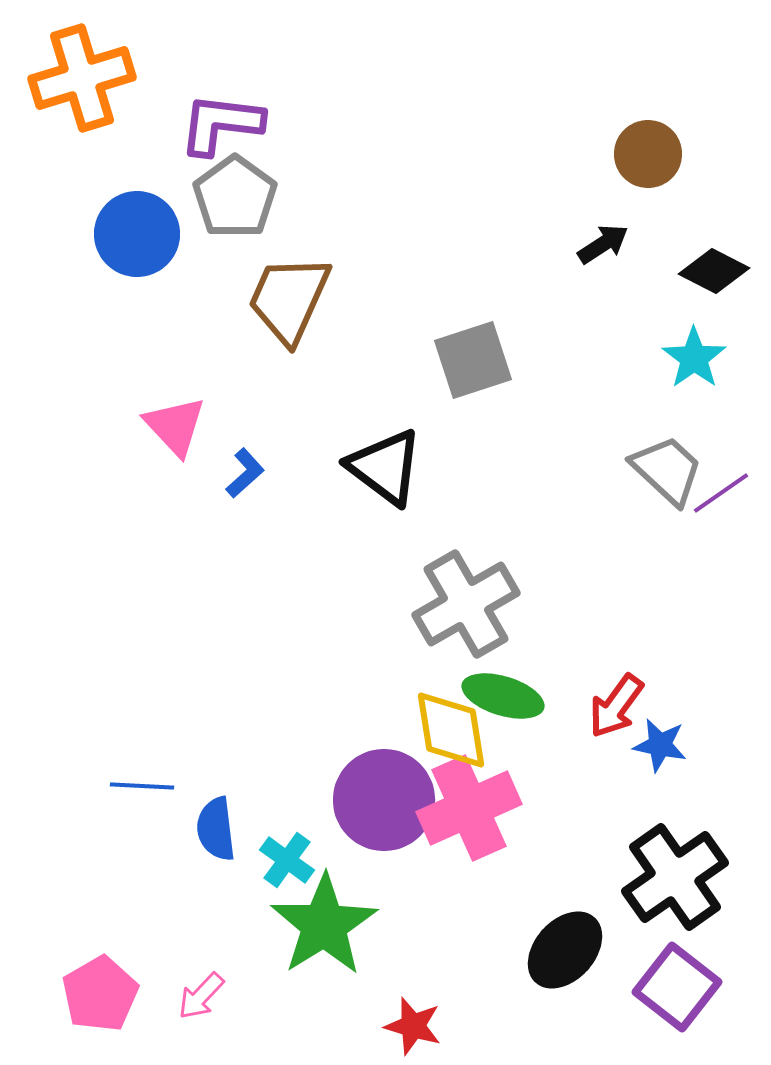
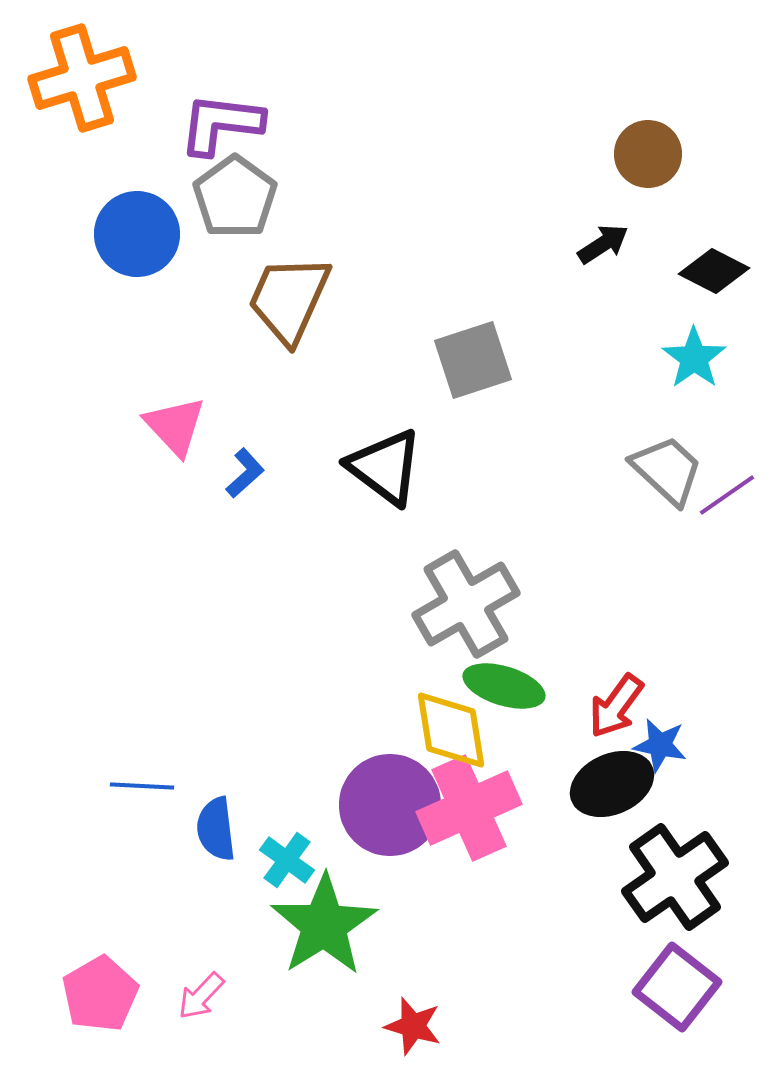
purple line: moved 6 px right, 2 px down
green ellipse: moved 1 px right, 10 px up
purple circle: moved 6 px right, 5 px down
black ellipse: moved 47 px right, 166 px up; rotated 24 degrees clockwise
